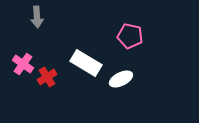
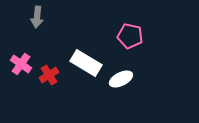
gray arrow: rotated 10 degrees clockwise
pink cross: moved 2 px left
red cross: moved 2 px right, 2 px up
